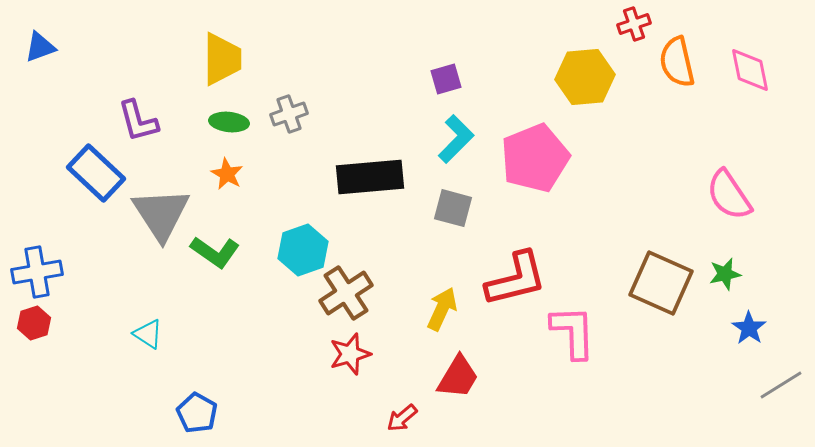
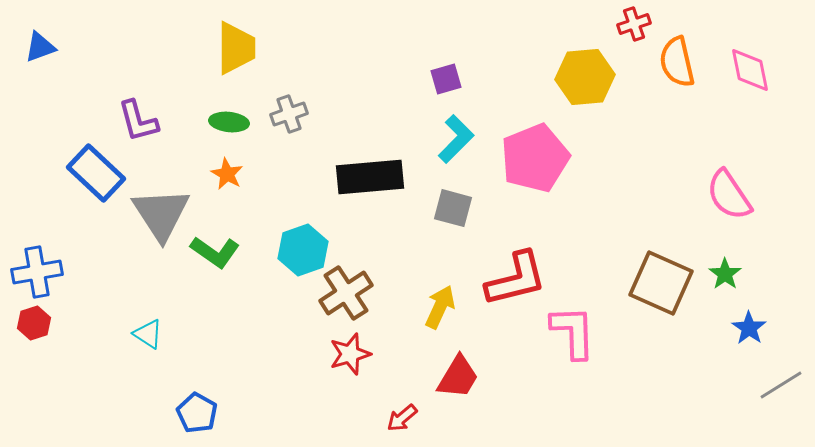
yellow trapezoid: moved 14 px right, 11 px up
green star: rotated 24 degrees counterclockwise
yellow arrow: moved 2 px left, 2 px up
